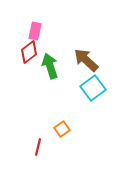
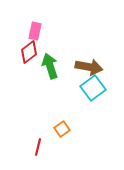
brown arrow: moved 3 px right, 7 px down; rotated 148 degrees clockwise
